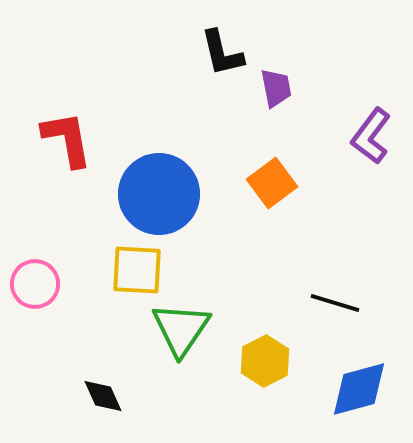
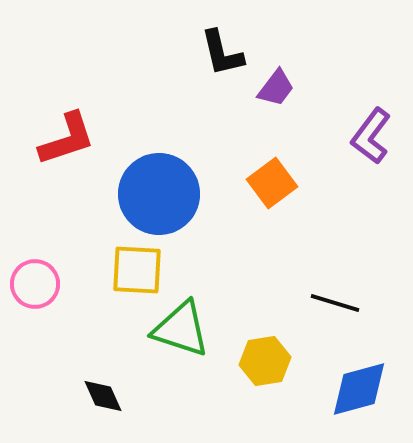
purple trapezoid: rotated 48 degrees clockwise
red L-shape: rotated 82 degrees clockwise
green triangle: rotated 46 degrees counterclockwise
yellow hexagon: rotated 18 degrees clockwise
